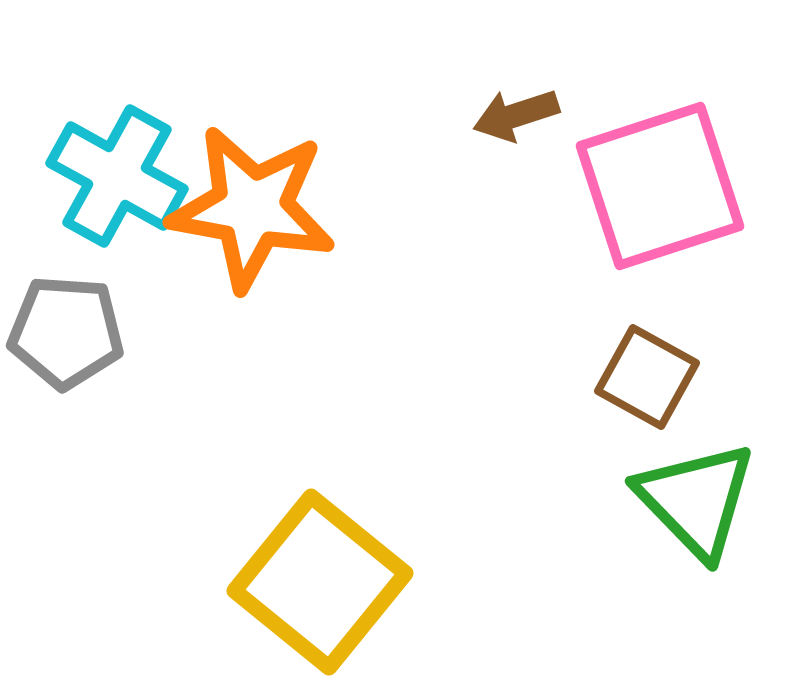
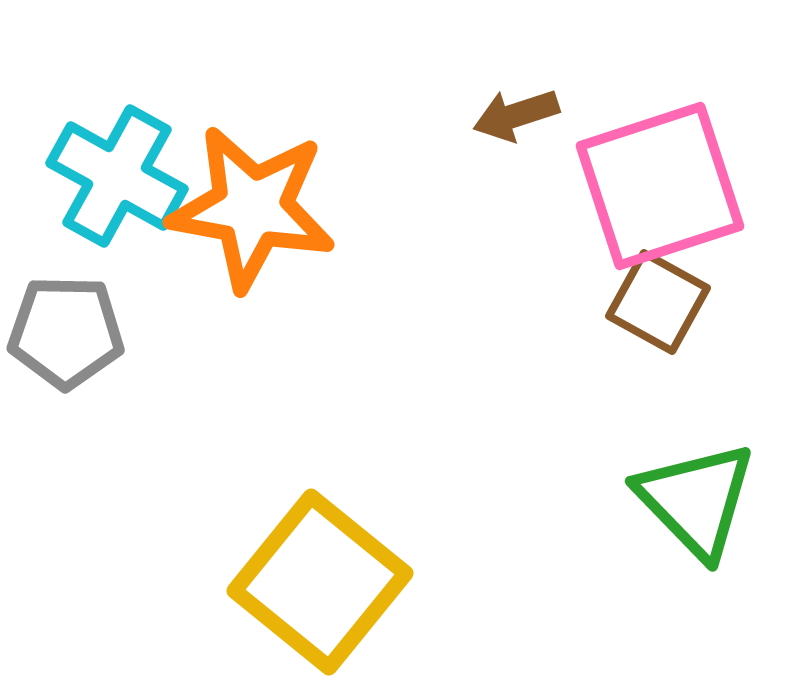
gray pentagon: rotated 3 degrees counterclockwise
brown square: moved 11 px right, 75 px up
